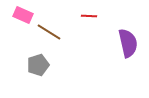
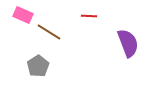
purple semicircle: rotated 8 degrees counterclockwise
gray pentagon: moved 1 px down; rotated 15 degrees counterclockwise
